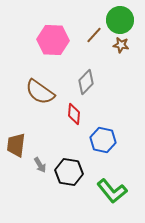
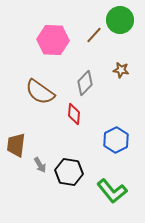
brown star: moved 25 px down
gray diamond: moved 1 px left, 1 px down
blue hexagon: moved 13 px right; rotated 20 degrees clockwise
